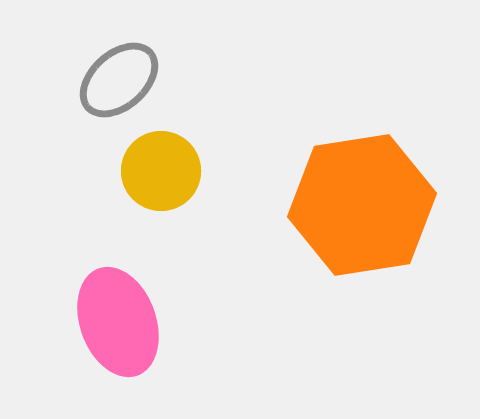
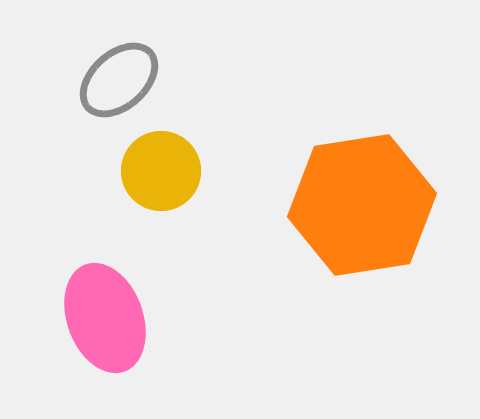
pink ellipse: moved 13 px left, 4 px up
